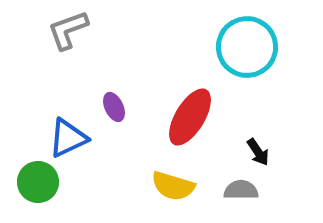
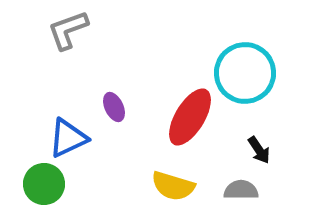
cyan circle: moved 2 px left, 26 px down
black arrow: moved 1 px right, 2 px up
green circle: moved 6 px right, 2 px down
